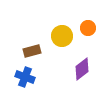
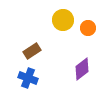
yellow circle: moved 1 px right, 16 px up
brown rectangle: rotated 18 degrees counterclockwise
blue cross: moved 3 px right, 1 px down
